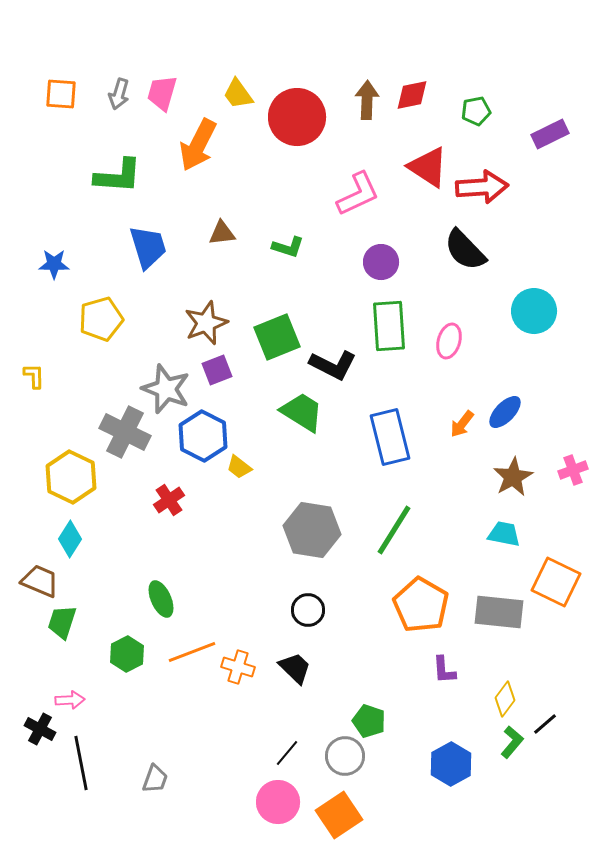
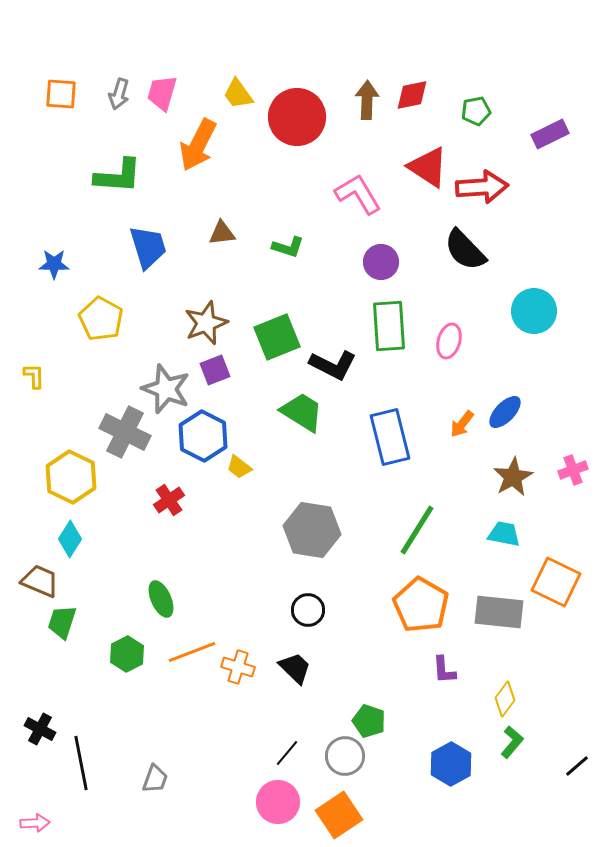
pink L-shape at (358, 194): rotated 96 degrees counterclockwise
yellow pentagon at (101, 319): rotated 27 degrees counterclockwise
purple square at (217, 370): moved 2 px left
green line at (394, 530): moved 23 px right
pink arrow at (70, 700): moved 35 px left, 123 px down
black line at (545, 724): moved 32 px right, 42 px down
